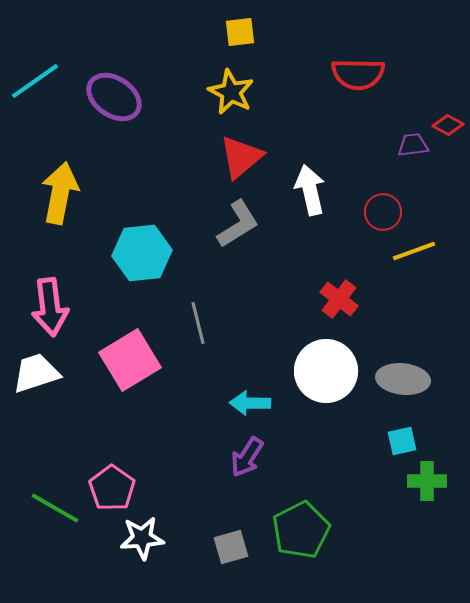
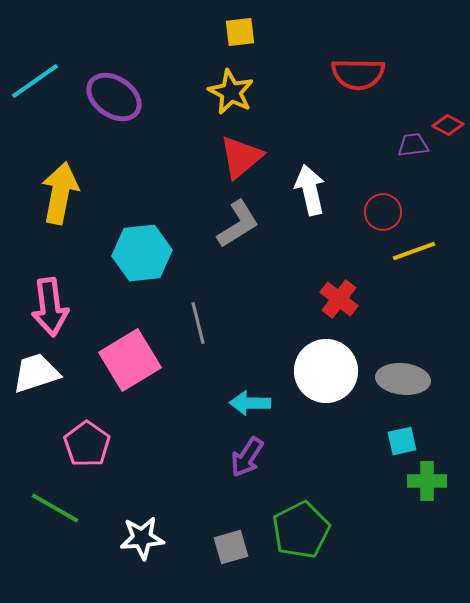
pink pentagon: moved 25 px left, 44 px up
